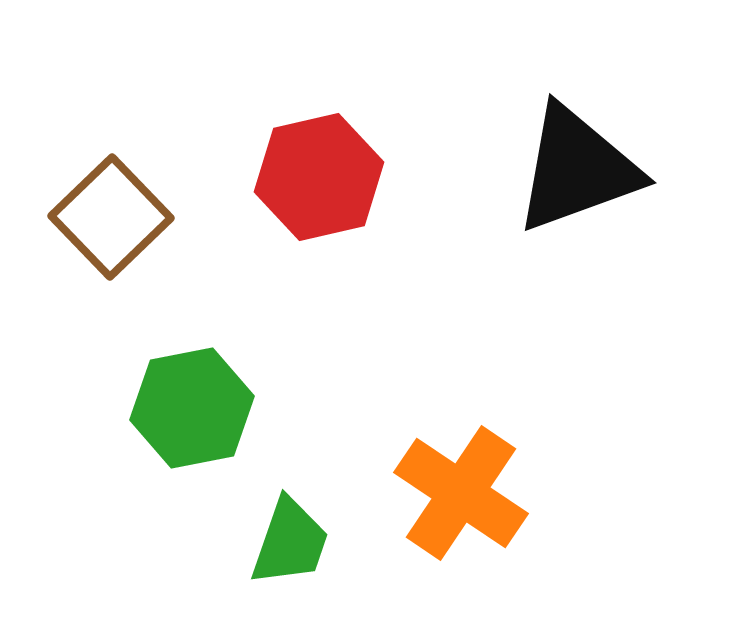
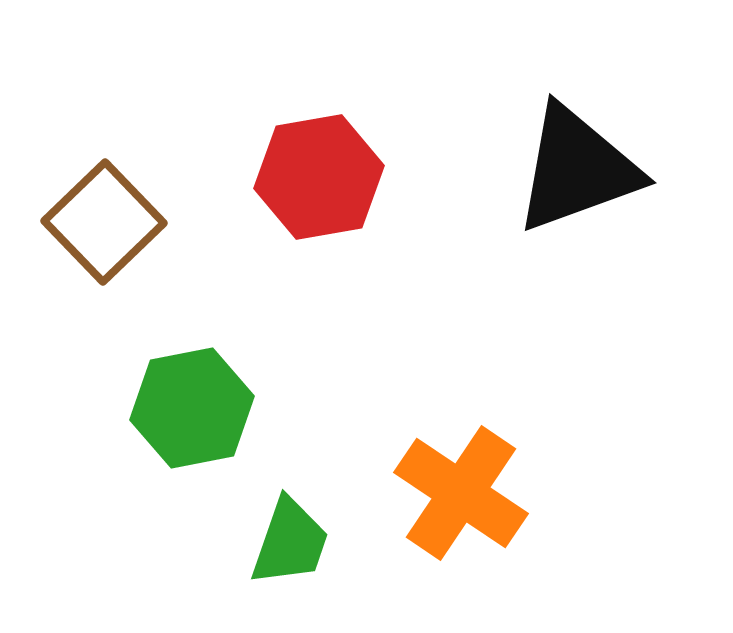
red hexagon: rotated 3 degrees clockwise
brown square: moved 7 px left, 5 px down
